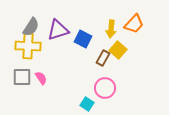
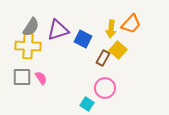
orange trapezoid: moved 3 px left
